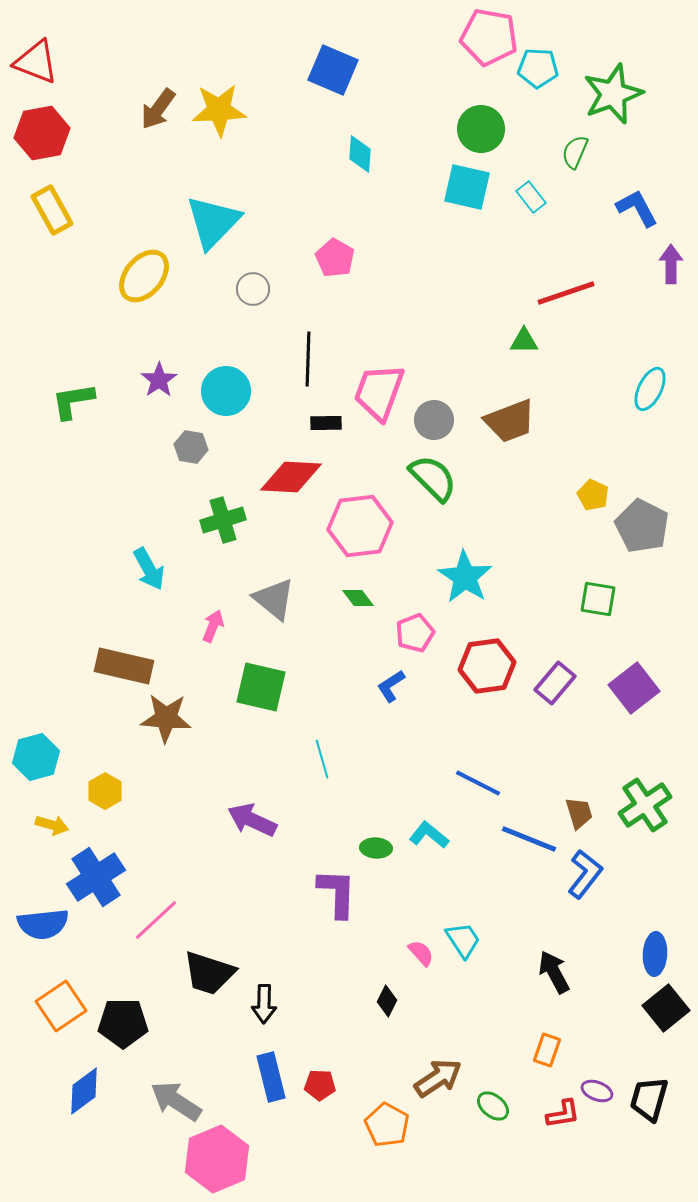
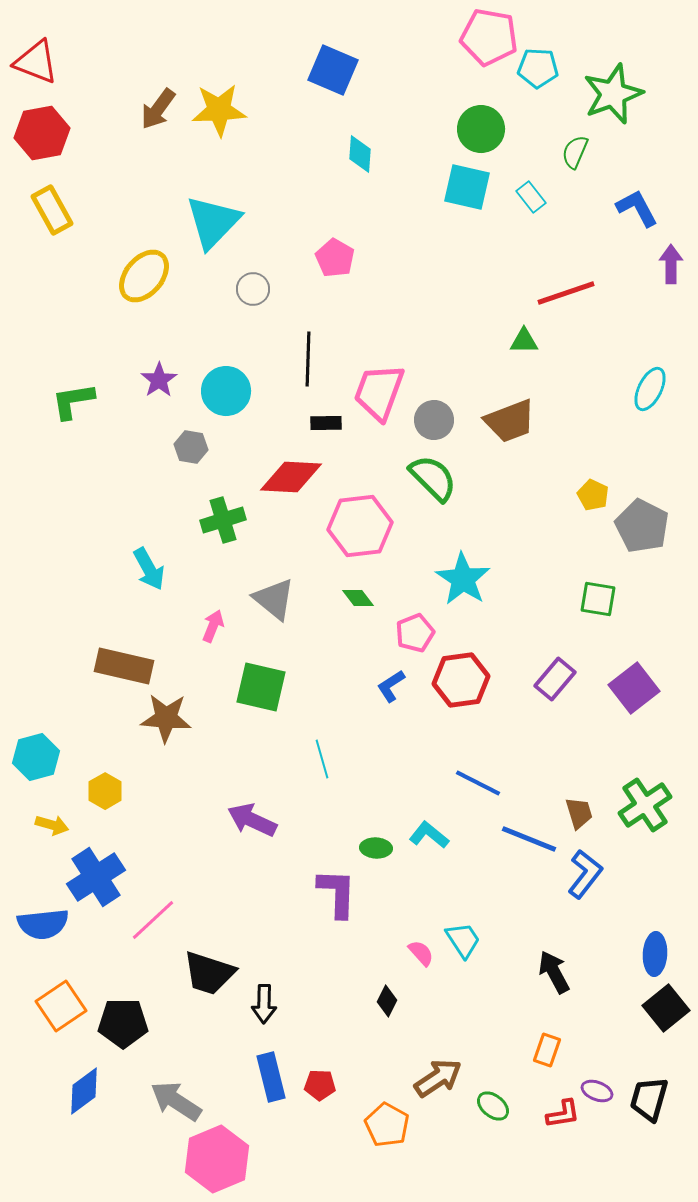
cyan star at (465, 577): moved 2 px left, 2 px down
red hexagon at (487, 666): moved 26 px left, 14 px down
purple rectangle at (555, 683): moved 4 px up
pink line at (156, 920): moved 3 px left
